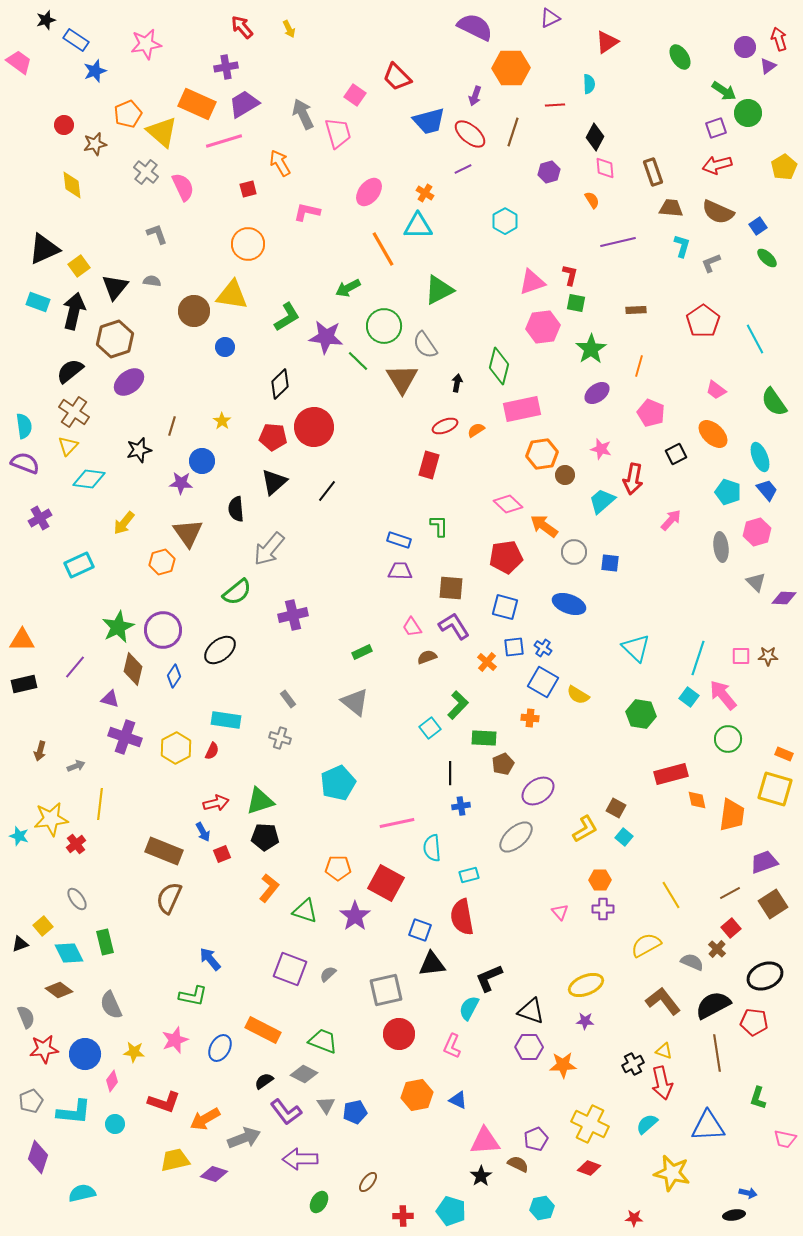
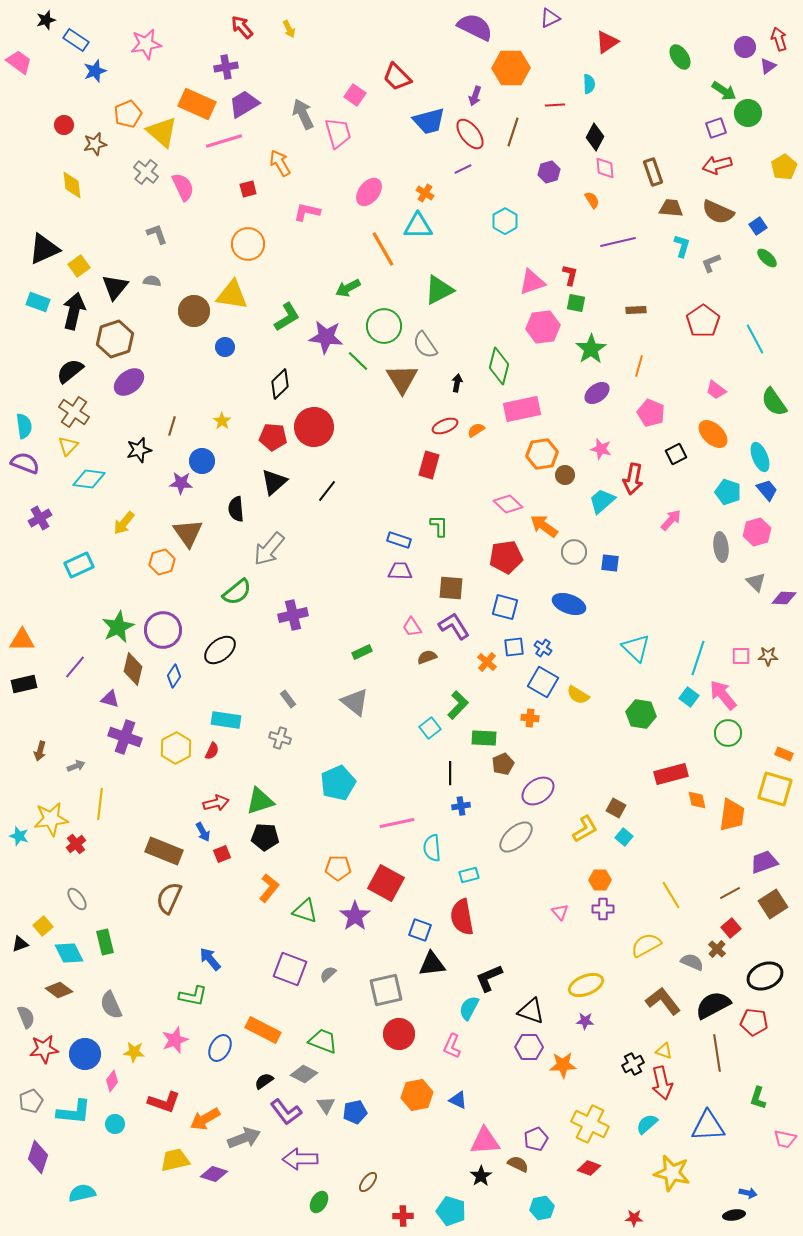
red ellipse at (470, 134): rotated 12 degrees clockwise
green circle at (728, 739): moved 6 px up
